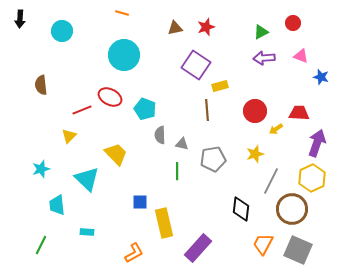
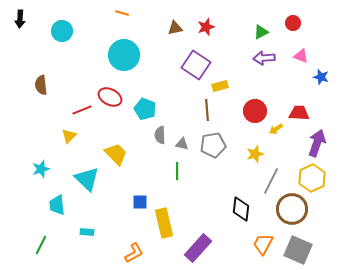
gray pentagon at (213, 159): moved 14 px up
